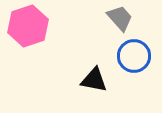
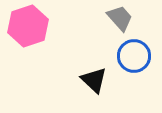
black triangle: rotated 32 degrees clockwise
